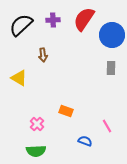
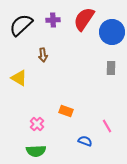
blue circle: moved 3 px up
